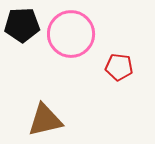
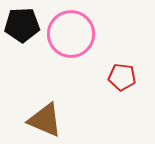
red pentagon: moved 3 px right, 10 px down
brown triangle: rotated 36 degrees clockwise
